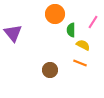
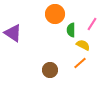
pink line: moved 1 px left, 2 px down
purple triangle: rotated 18 degrees counterclockwise
orange line: rotated 64 degrees counterclockwise
